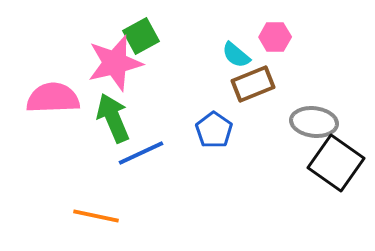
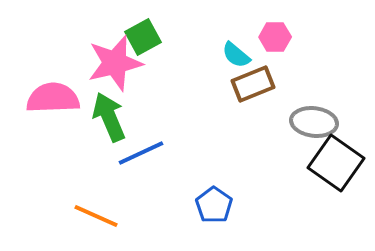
green square: moved 2 px right, 1 px down
green arrow: moved 4 px left, 1 px up
blue pentagon: moved 75 px down
orange line: rotated 12 degrees clockwise
